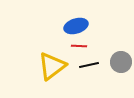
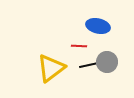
blue ellipse: moved 22 px right; rotated 30 degrees clockwise
gray circle: moved 14 px left
yellow triangle: moved 1 px left, 2 px down
